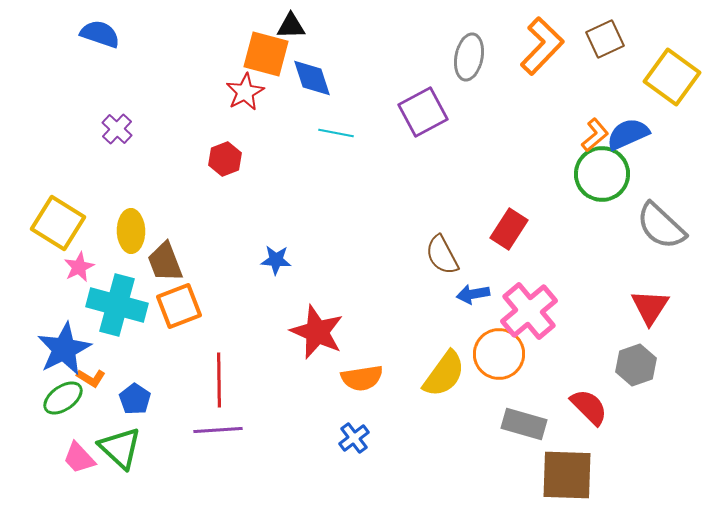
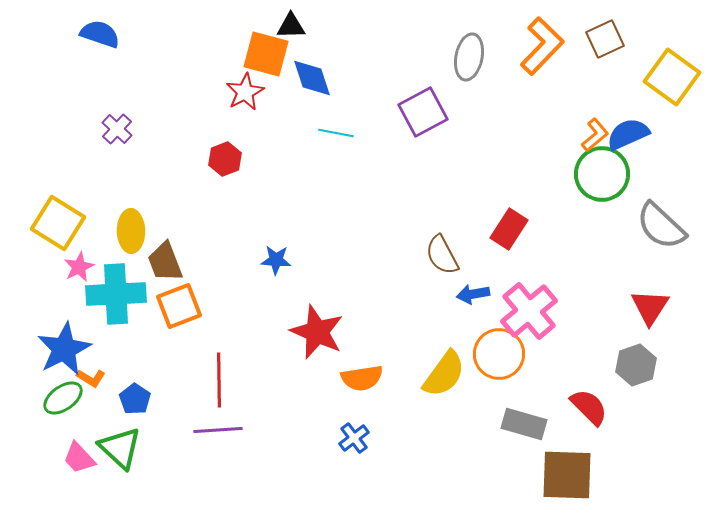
cyan cross at (117, 305): moved 1 px left, 11 px up; rotated 18 degrees counterclockwise
